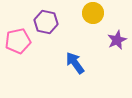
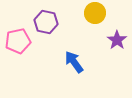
yellow circle: moved 2 px right
purple star: rotated 12 degrees counterclockwise
blue arrow: moved 1 px left, 1 px up
